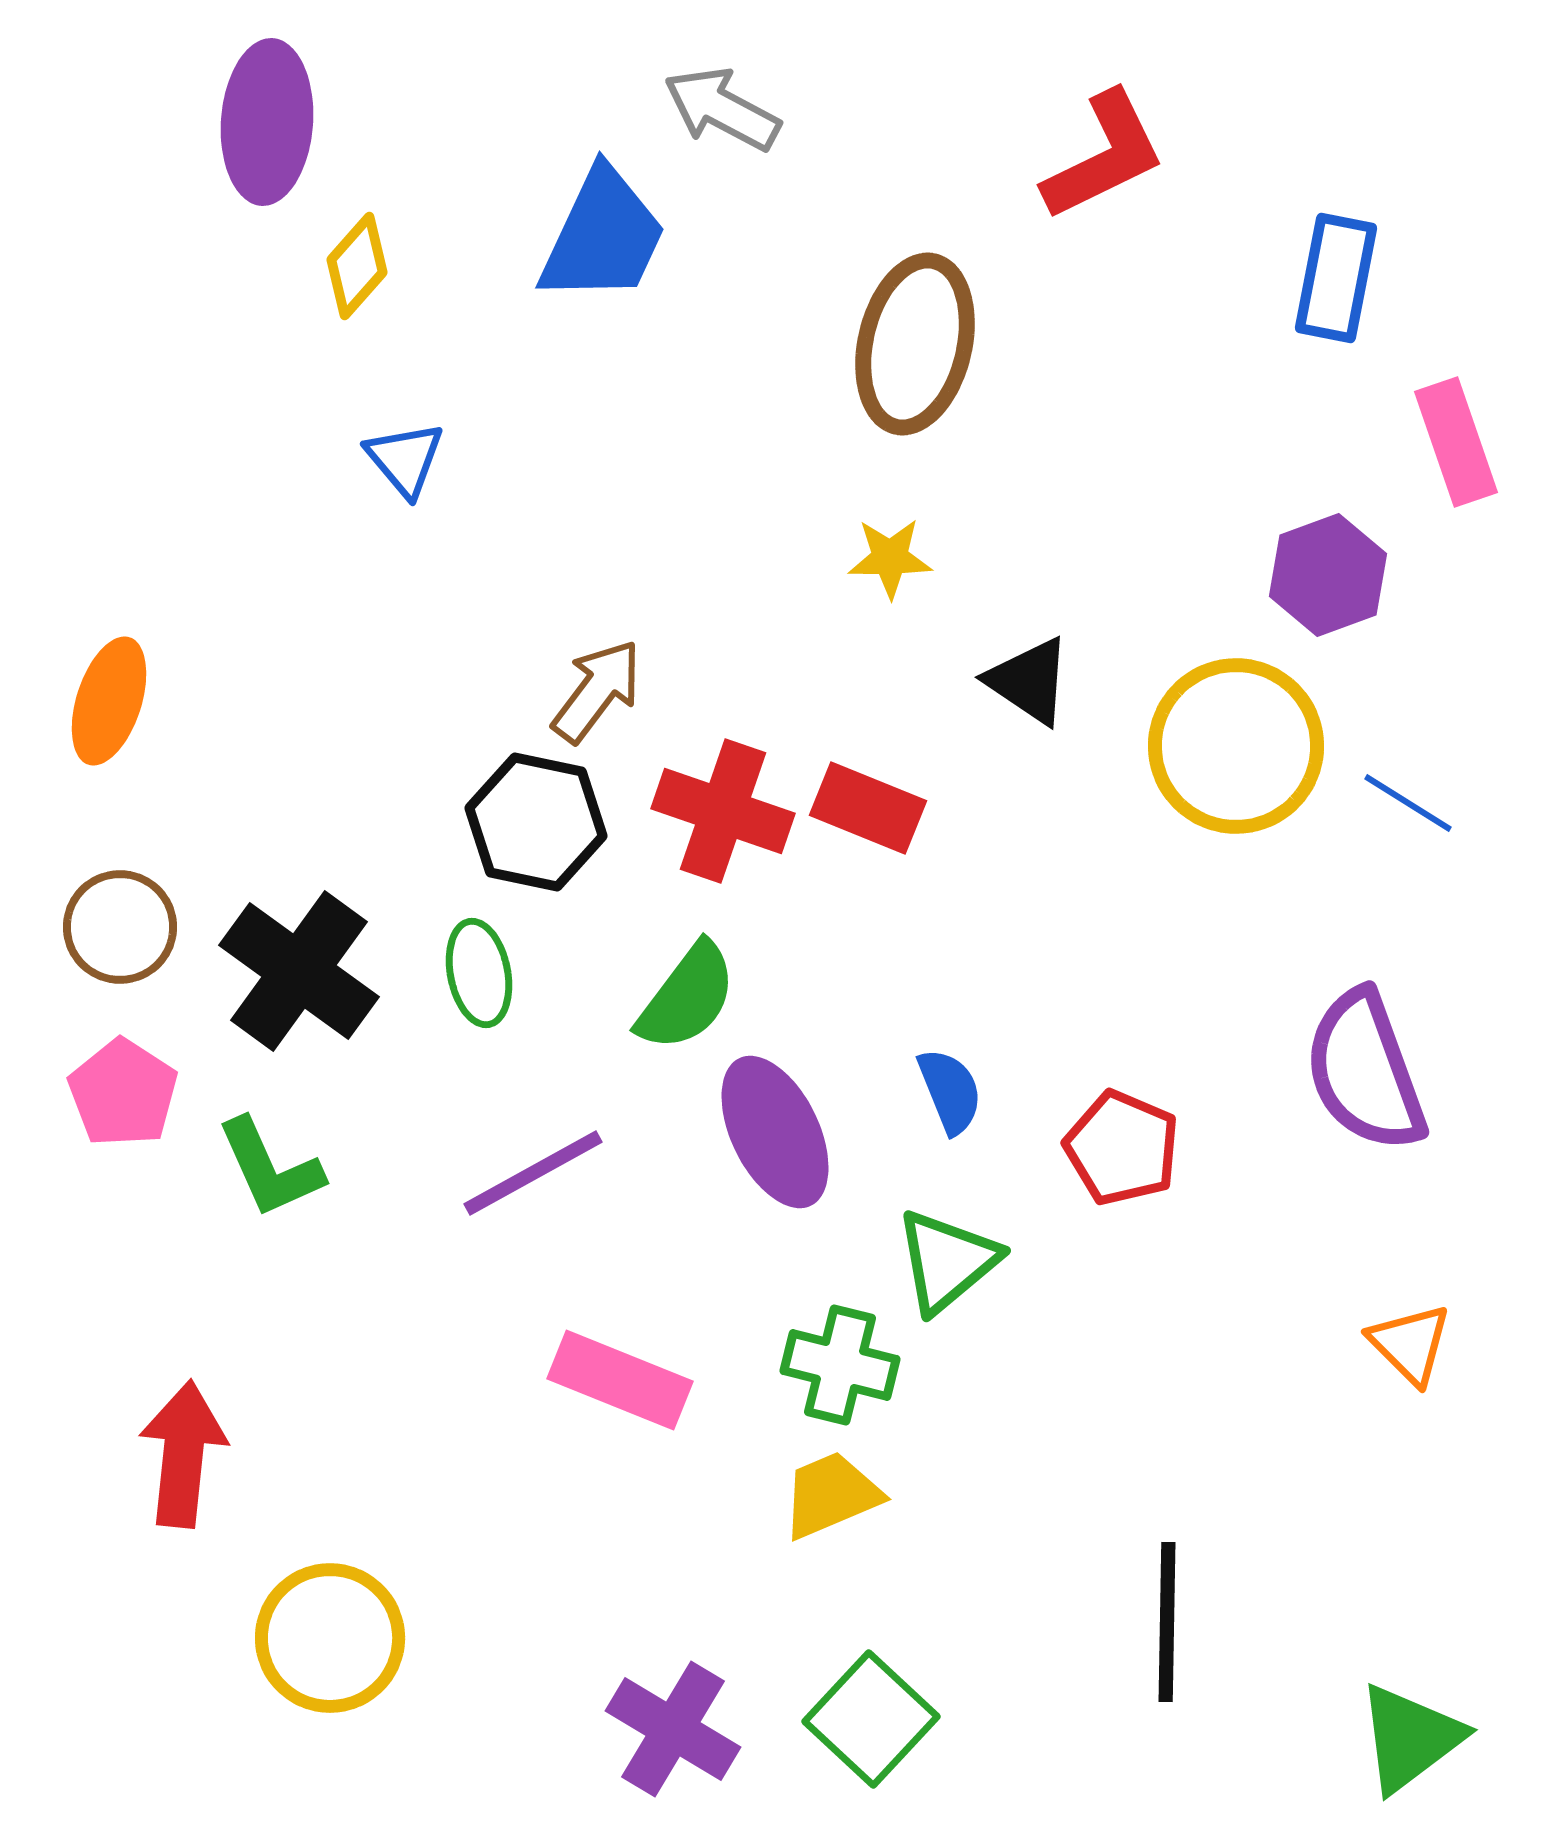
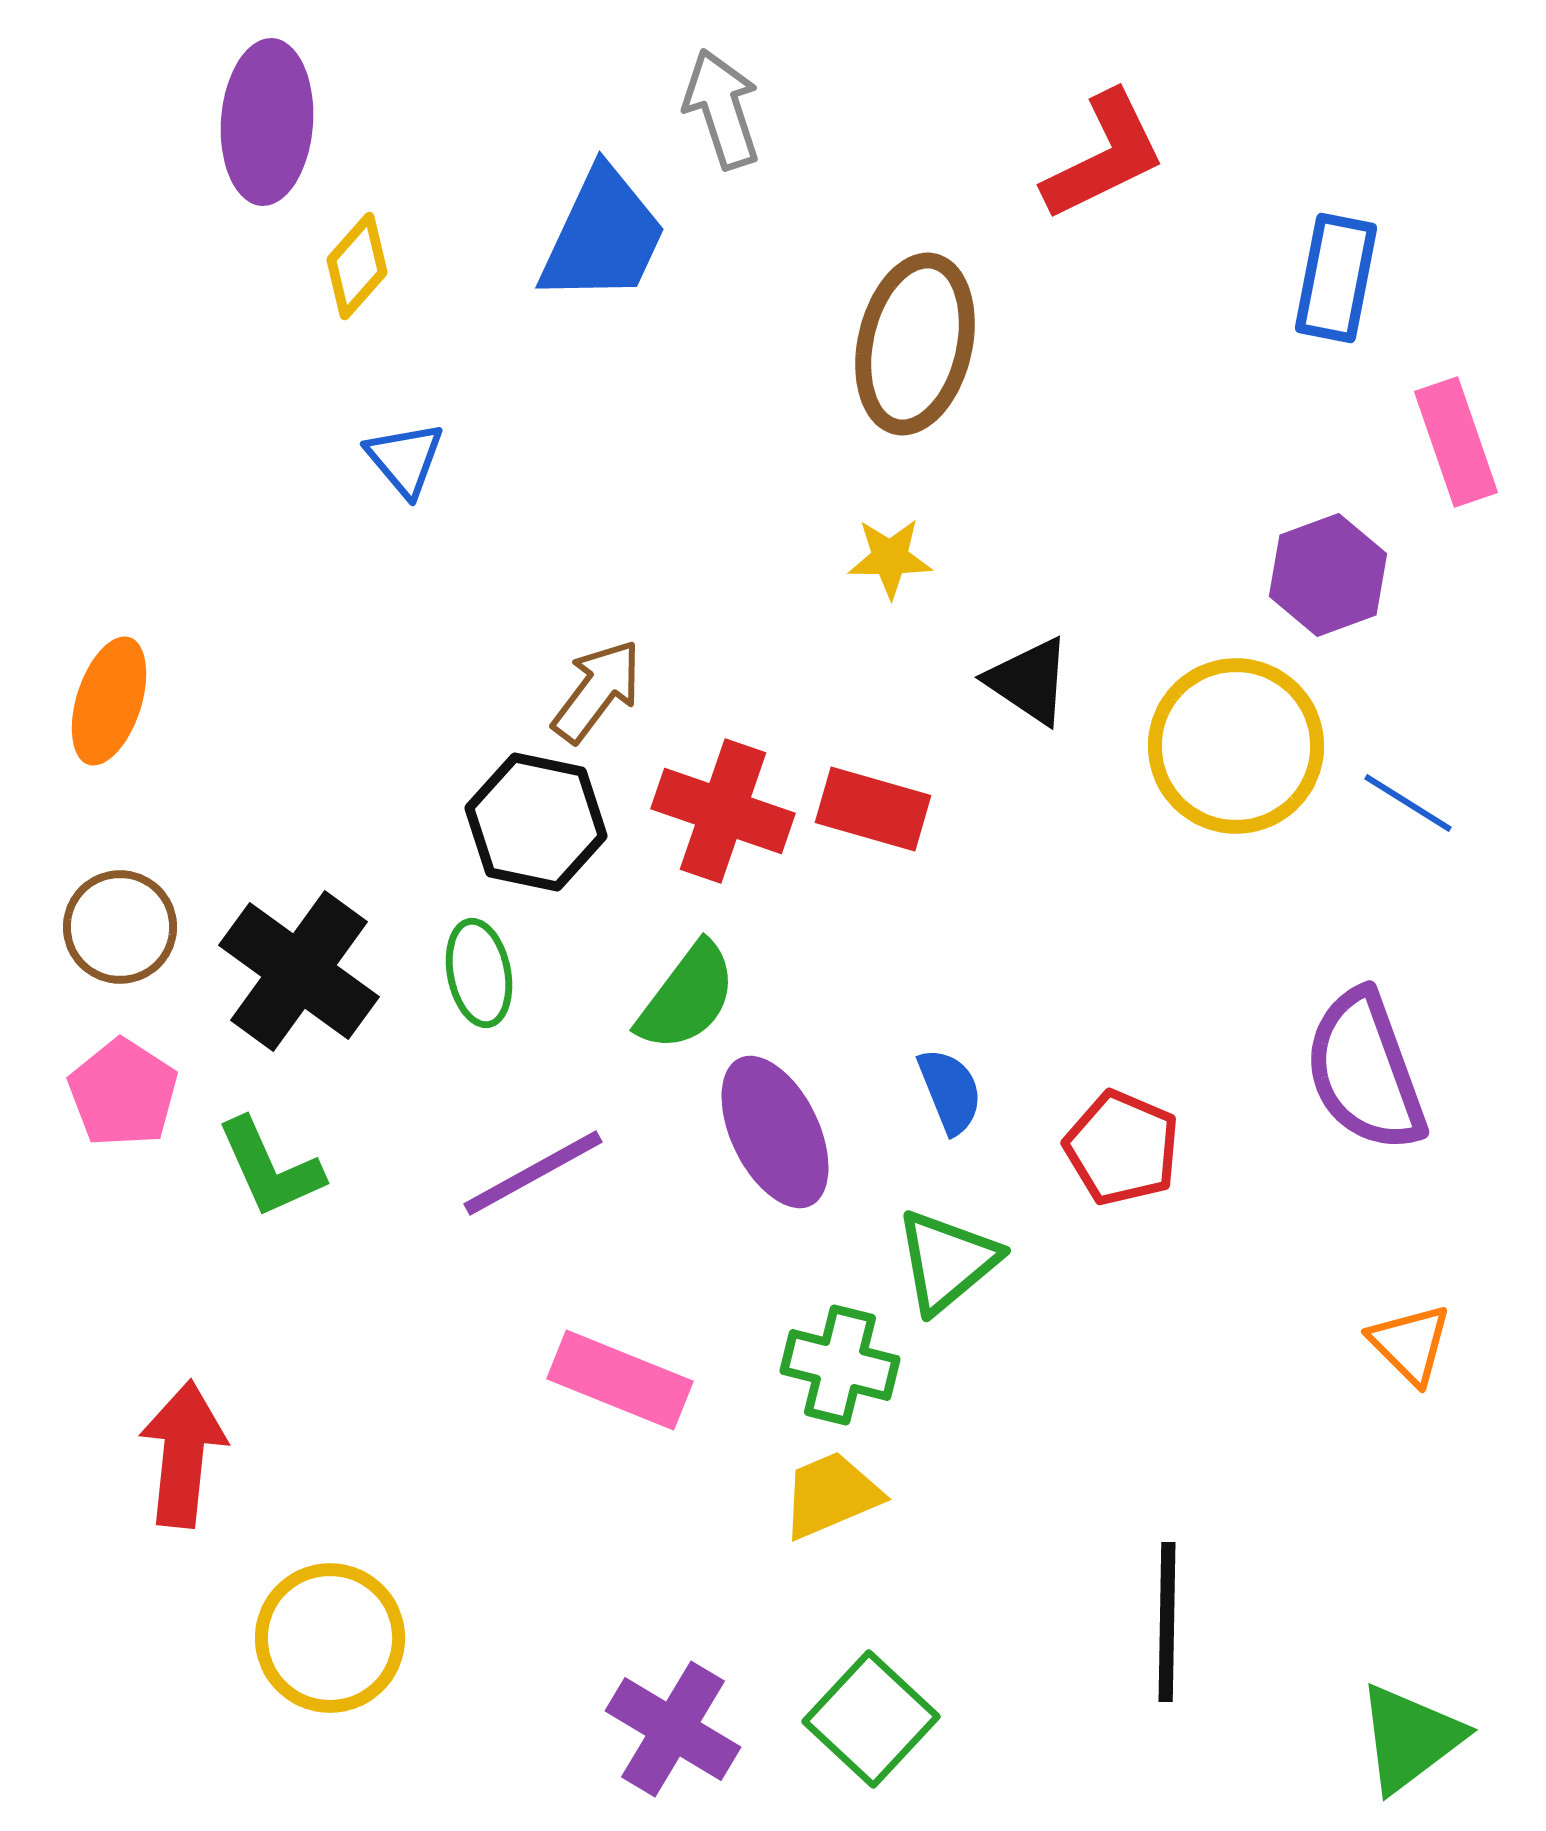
gray arrow at (722, 109): rotated 44 degrees clockwise
red rectangle at (868, 808): moved 5 px right, 1 px down; rotated 6 degrees counterclockwise
